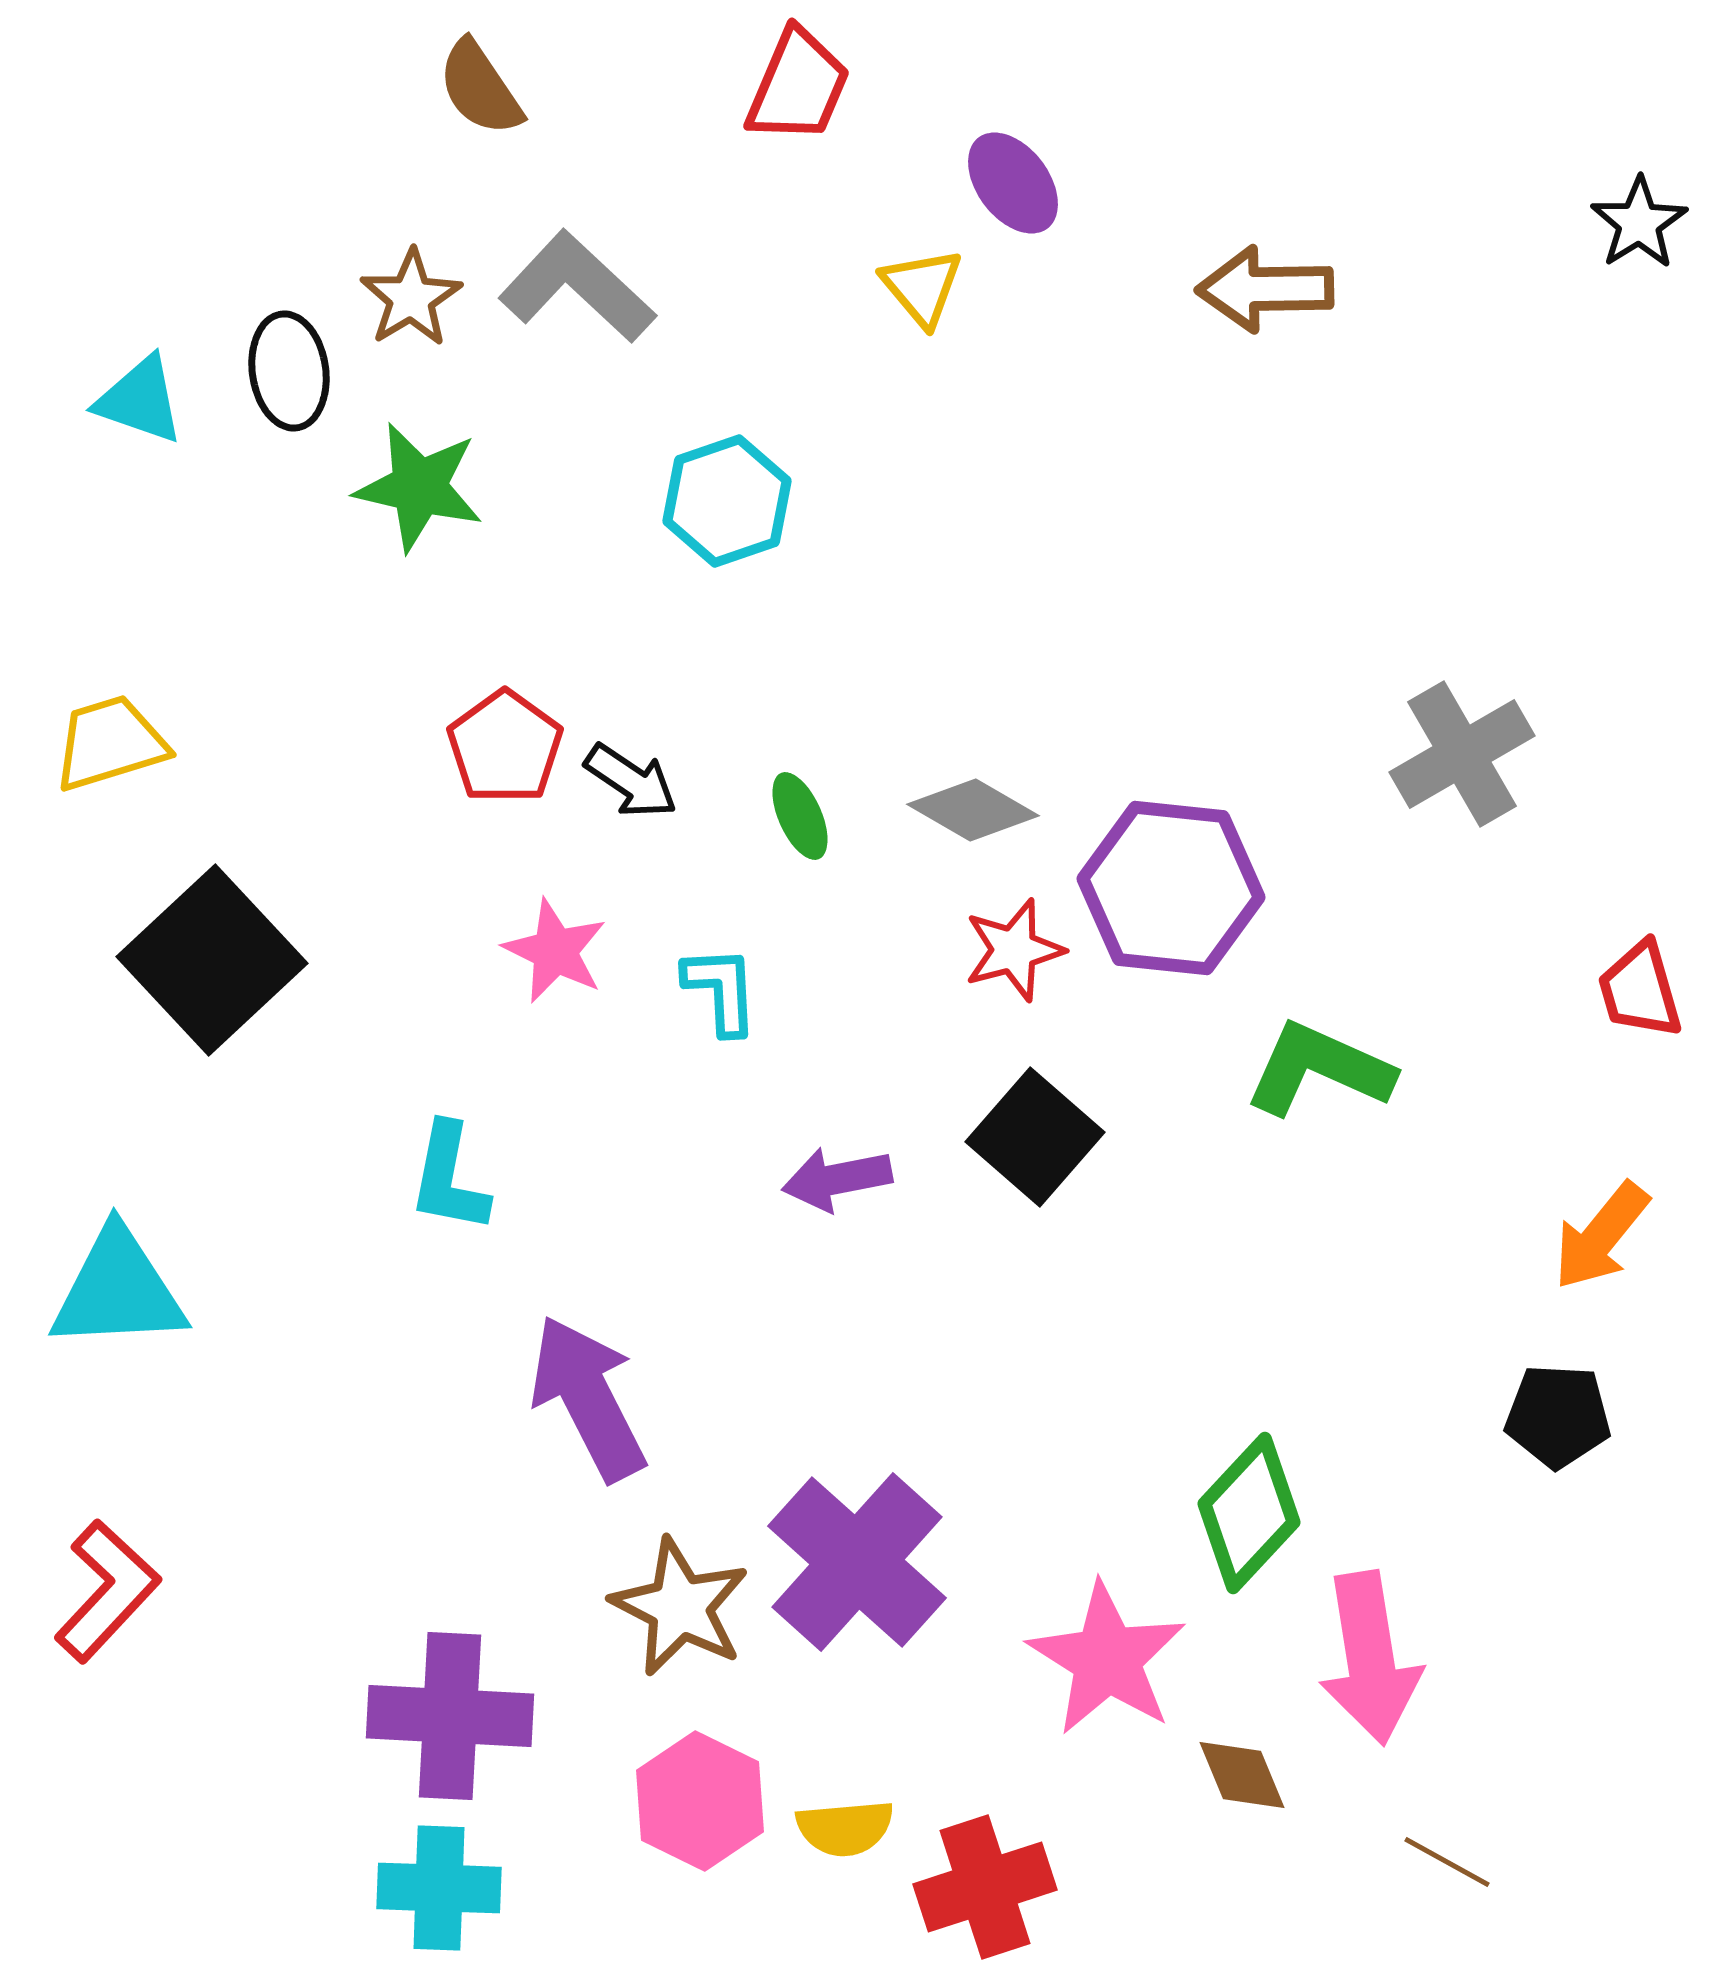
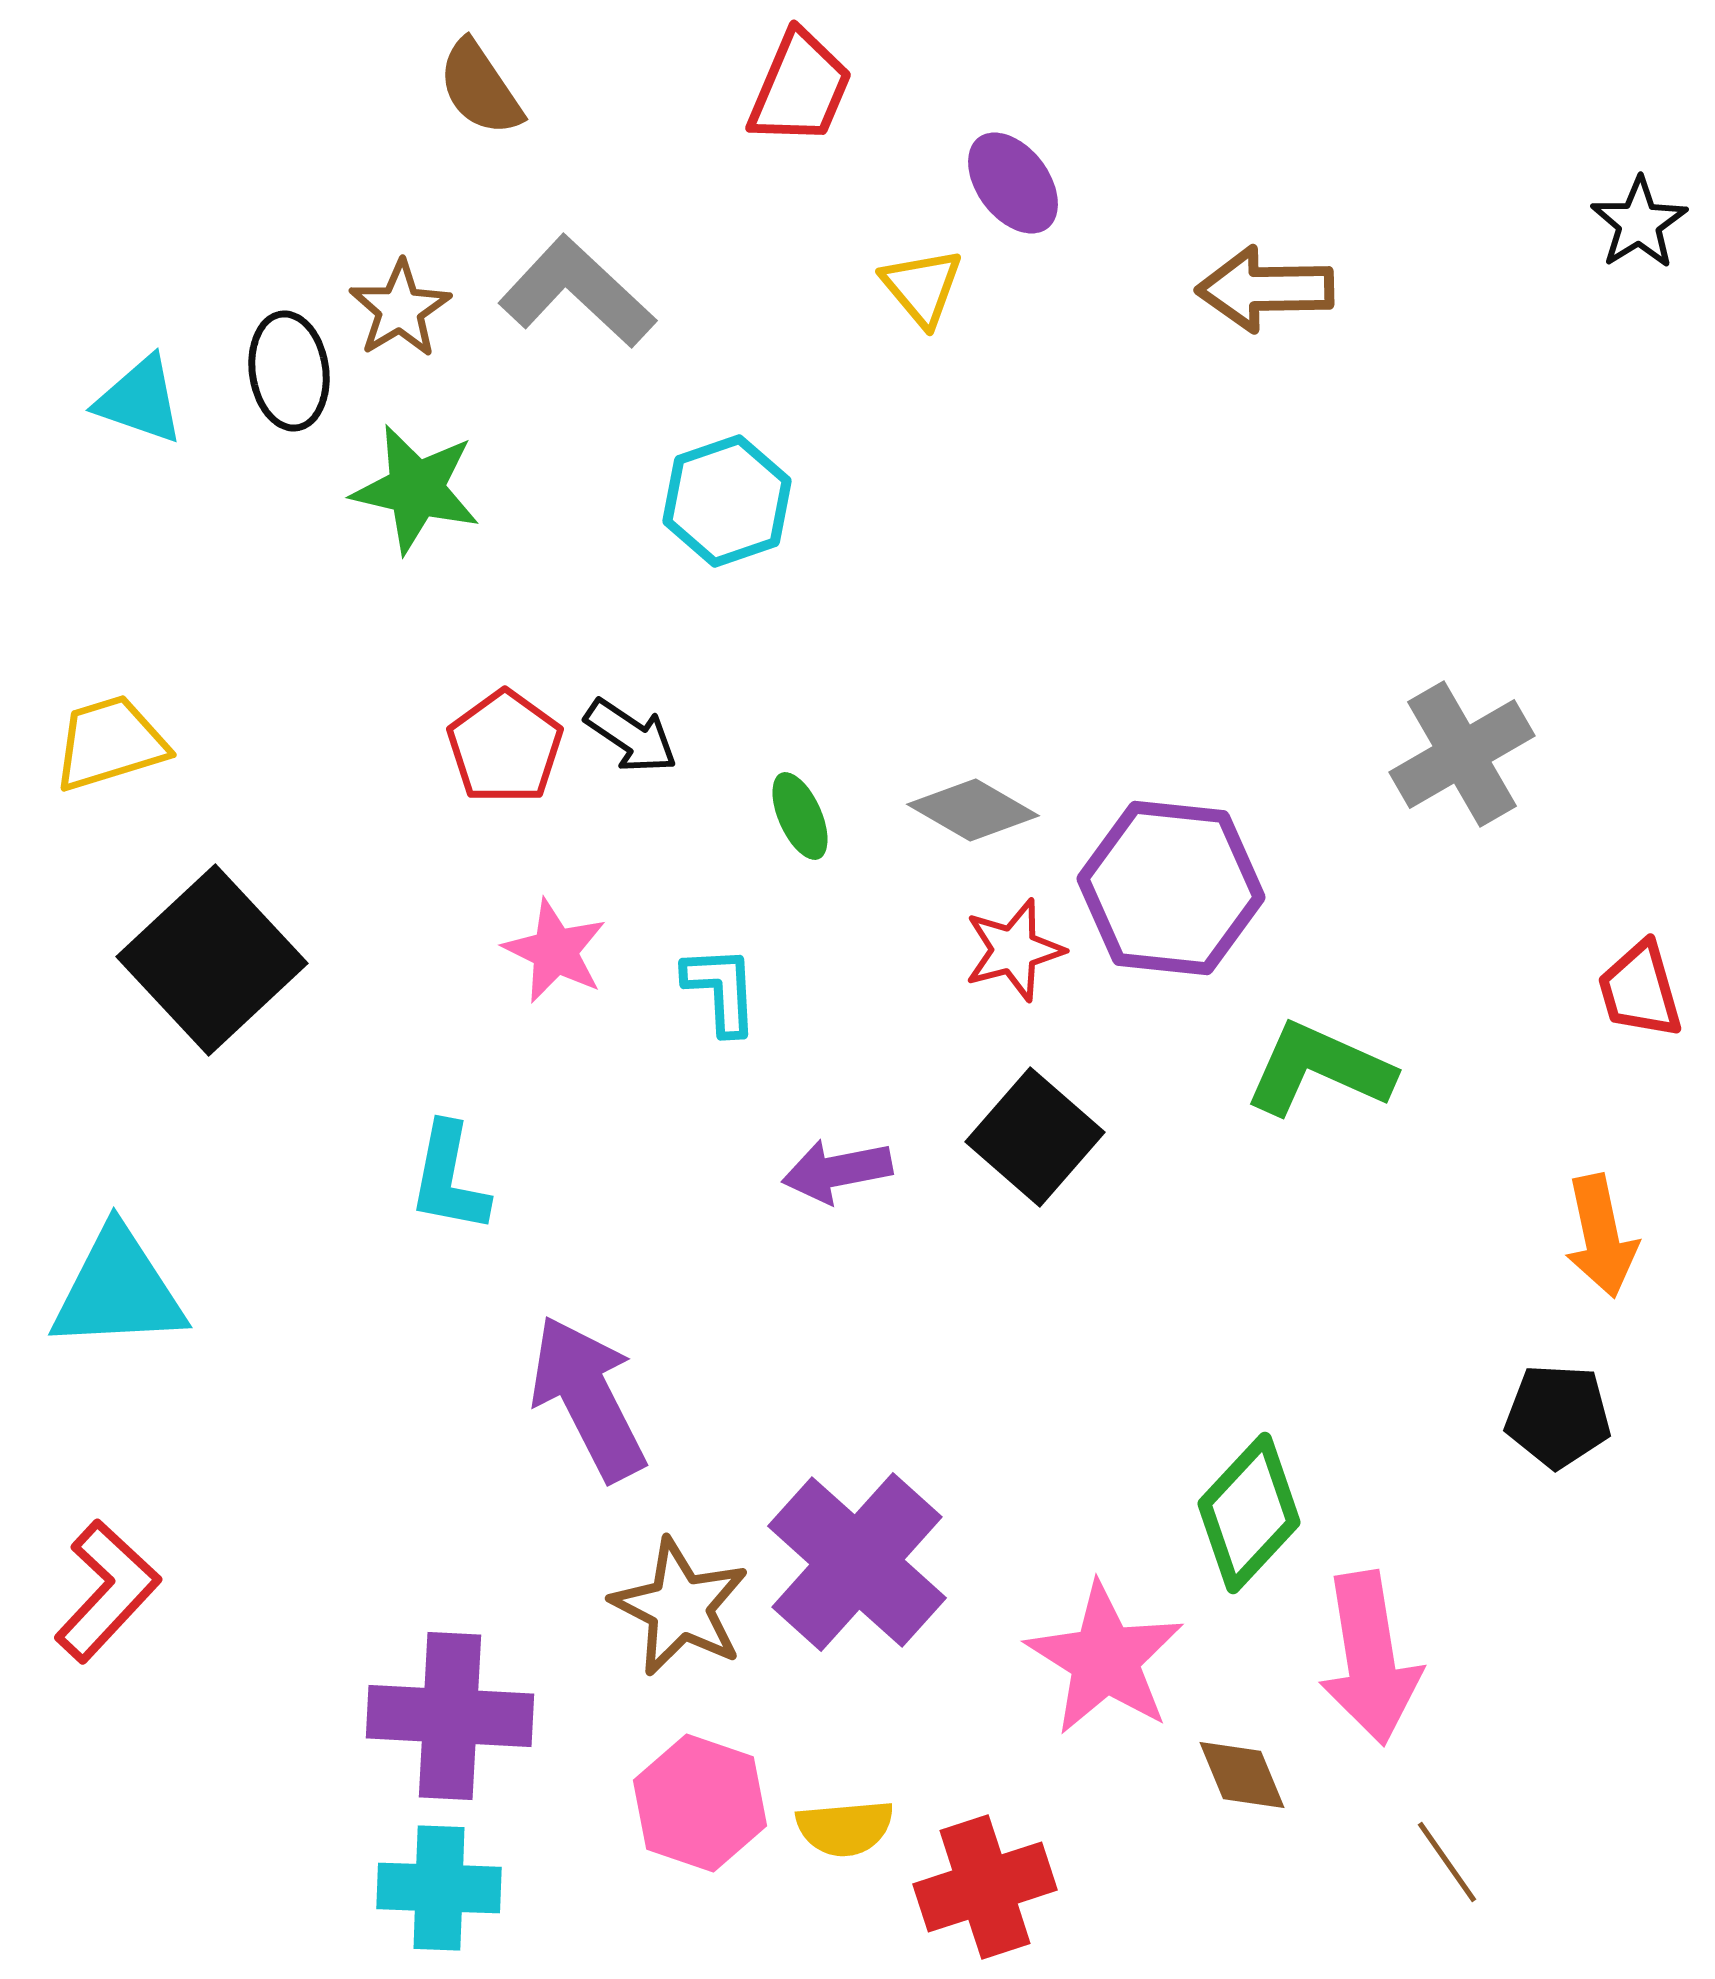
red trapezoid at (798, 86): moved 2 px right, 2 px down
gray L-shape at (577, 287): moved 5 px down
brown star at (411, 298): moved 11 px left, 11 px down
green star at (419, 487): moved 3 px left, 2 px down
black arrow at (631, 781): moved 45 px up
purple arrow at (837, 1179): moved 8 px up
orange arrow at (1601, 1236): rotated 51 degrees counterclockwise
pink star at (1107, 1659): moved 2 px left
pink hexagon at (700, 1801): moved 2 px down; rotated 7 degrees counterclockwise
brown line at (1447, 1862): rotated 26 degrees clockwise
